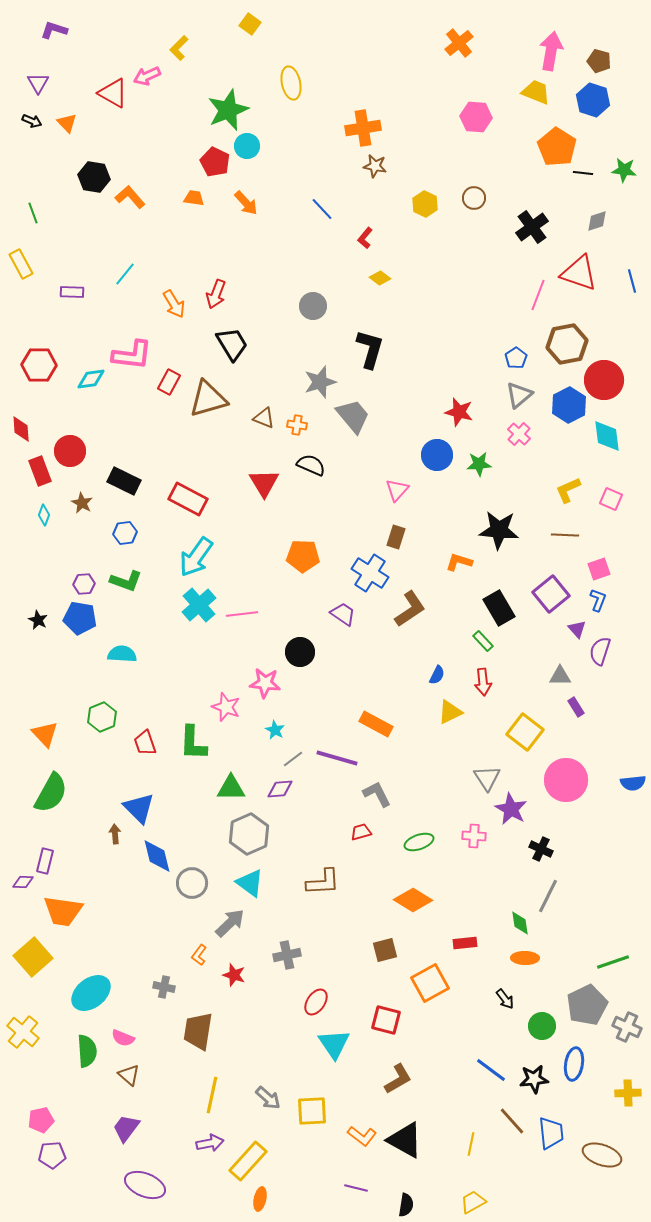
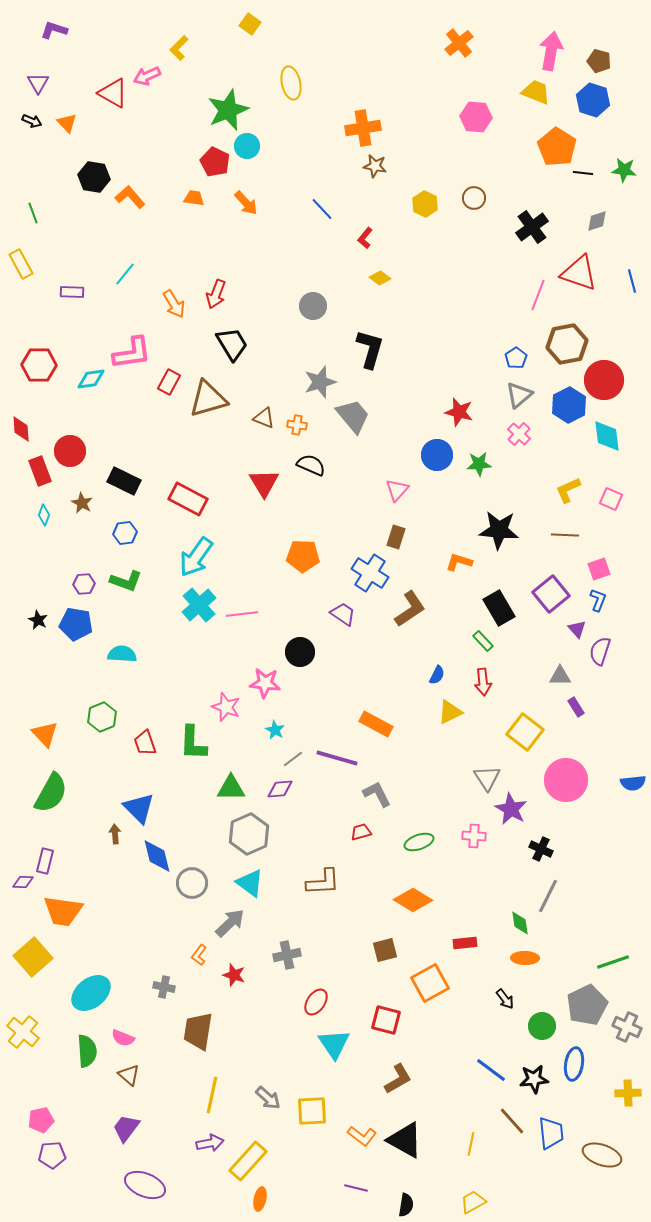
pink L-shape at (132, 355): moved 2 px up; rotated 15 degrees counterclockwise
blue pentagon at (80, 618): moved 4 px left, 6 px down
